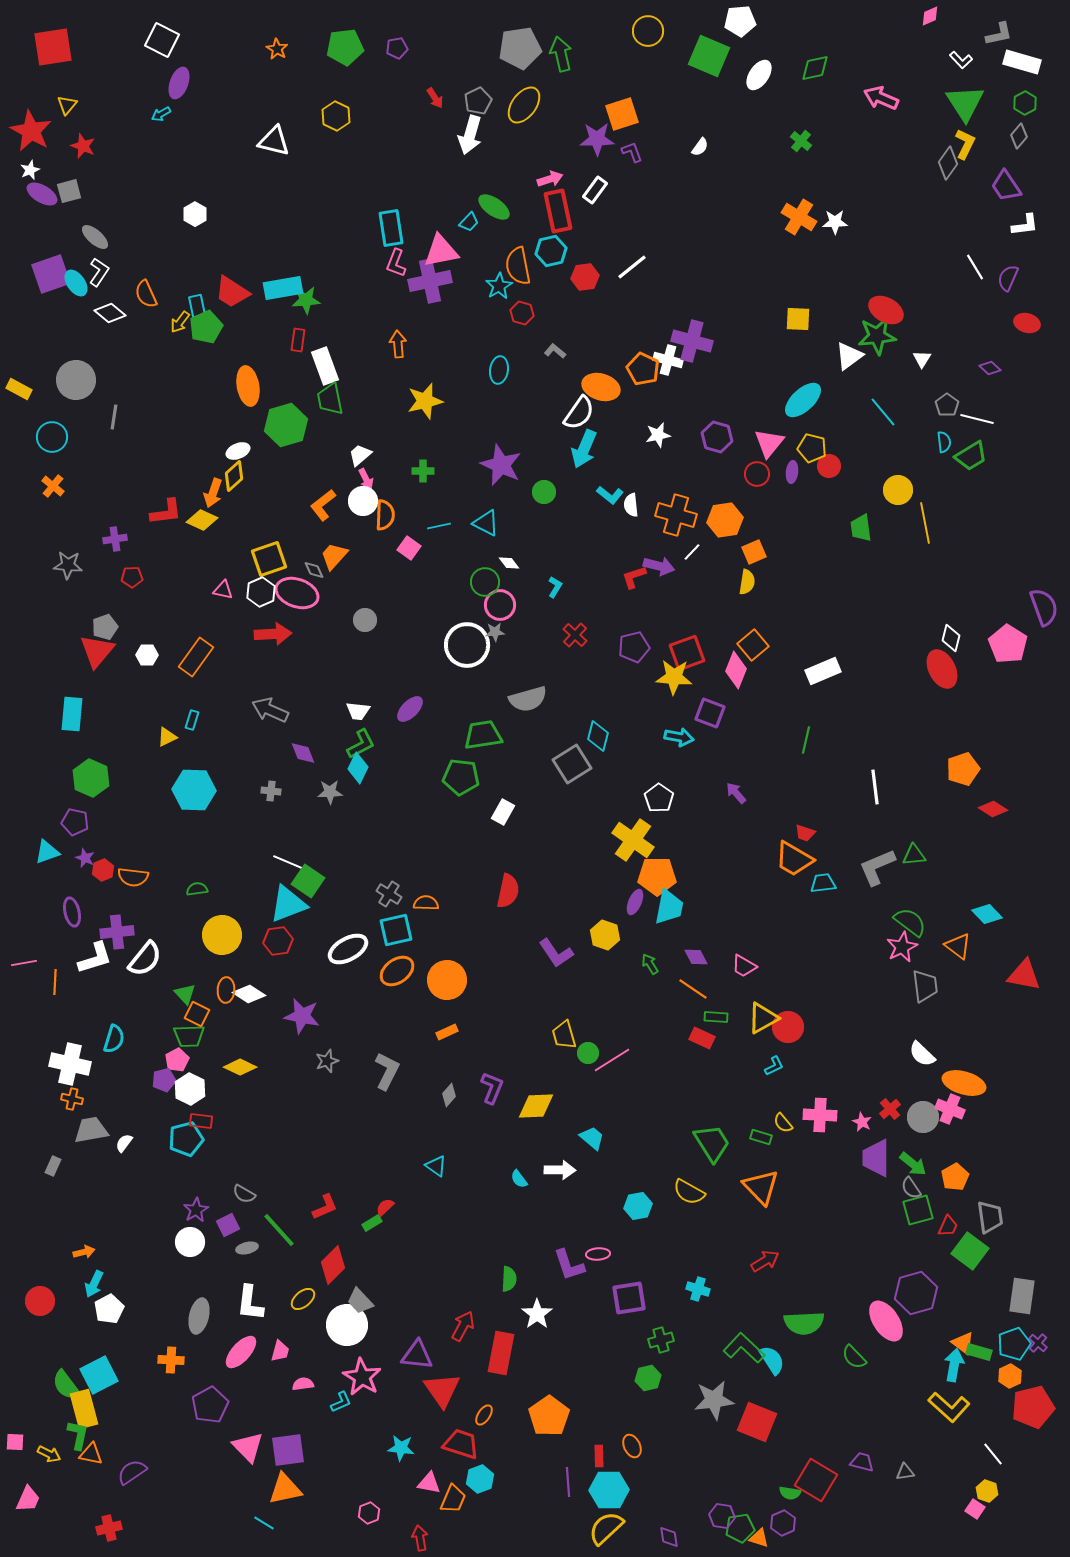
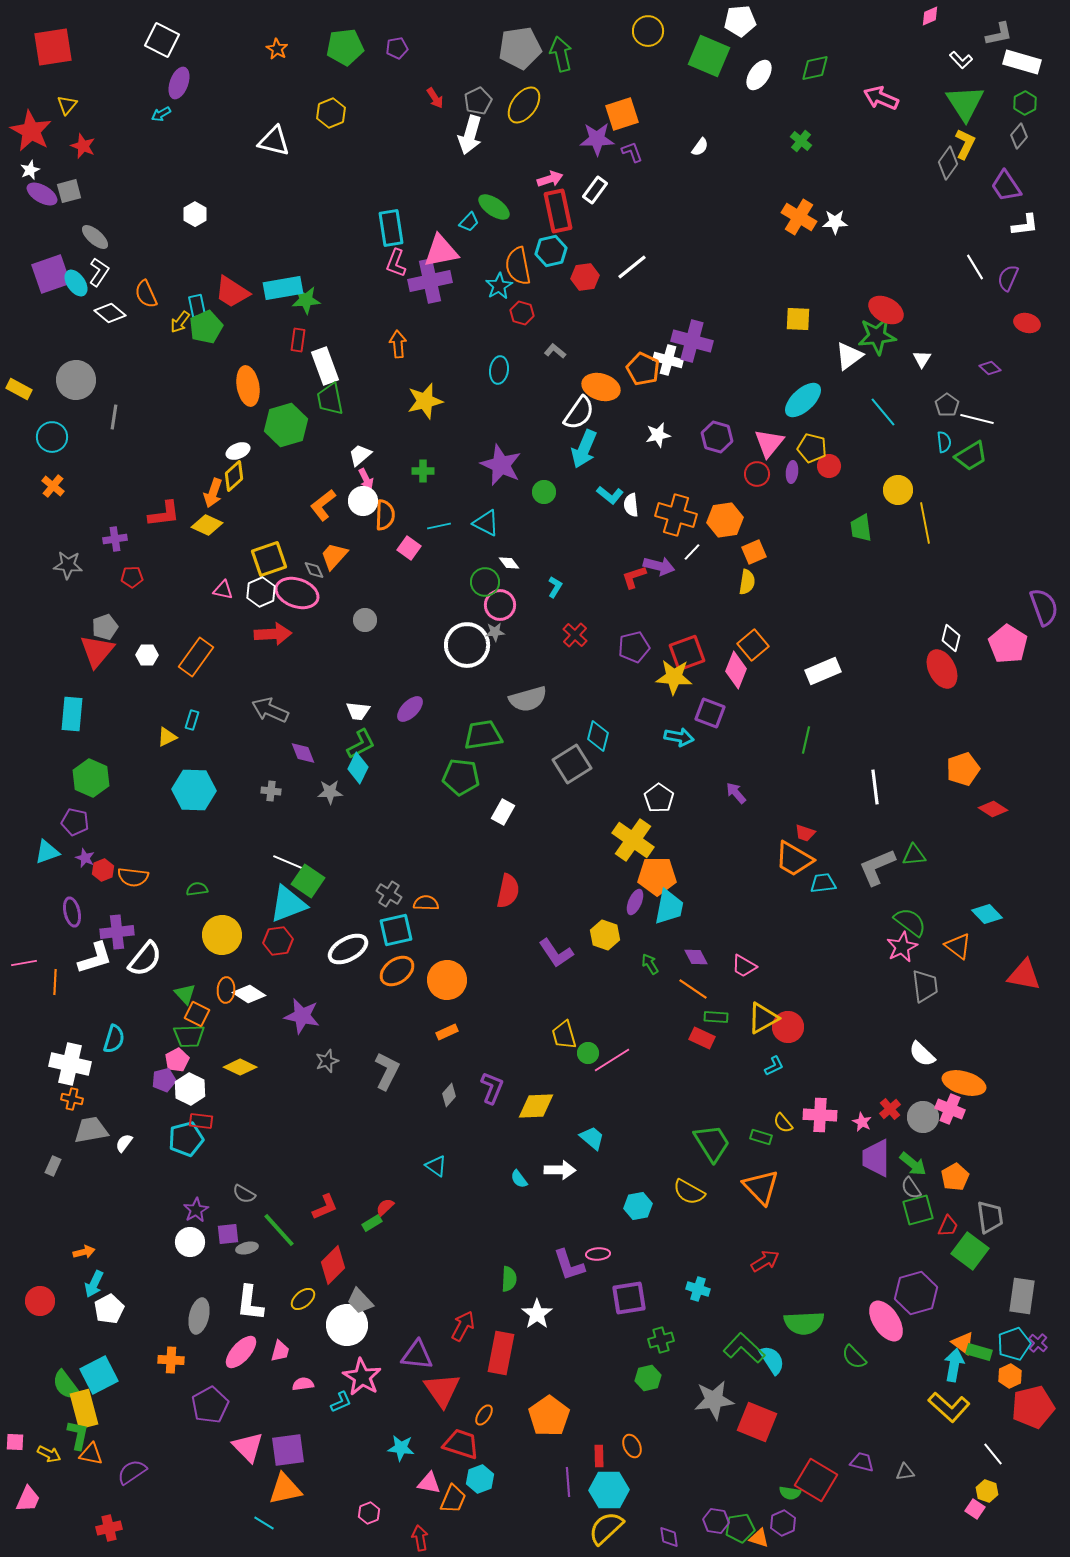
yellow hexagon at (336, 116): moved 5 px left, 3 px up; rotated 12 degrees clockwise
red L-shape at (166, 512): moved 2 px left, 2 px down
yellow diamond at (202, 520): moved 5 px right, 5 px down
purple square at (228, 1225): moved 9 px down; rotated 20 degrees clockwise
purple hexagon at (722, 1516): moved 6 px left, 5 px down
